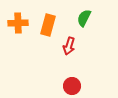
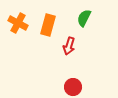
orange cross: rotated 30 degrees clockwise
red circle: moved 1 px right, 1 px down
